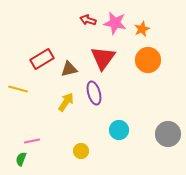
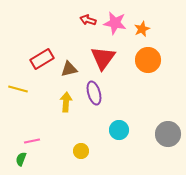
yellow arrow: rotated 30 degrees counterclockwise
